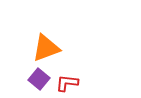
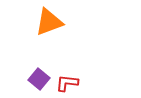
orange triangle: moved 3 px right, 26 px up
